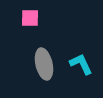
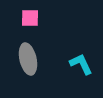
gray ellipse: moved 16 px left, 5 px up
